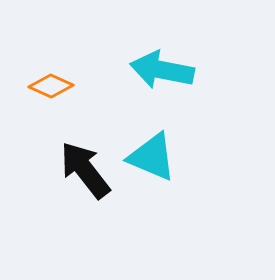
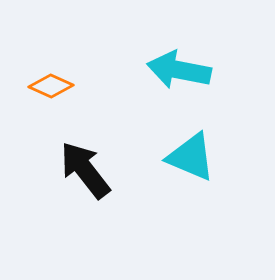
cyan arrow: moved 17 px right
cyan triangle: moved 39 px right
